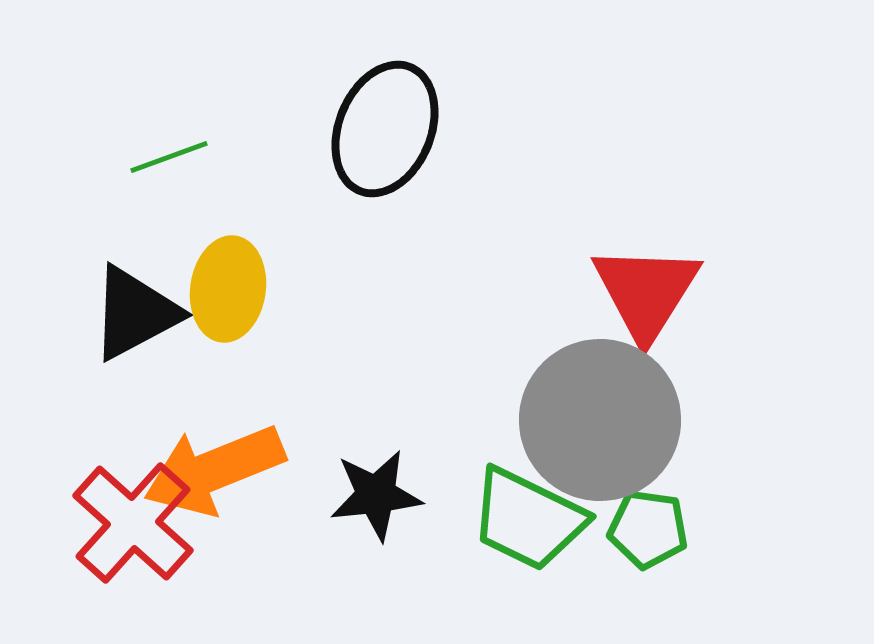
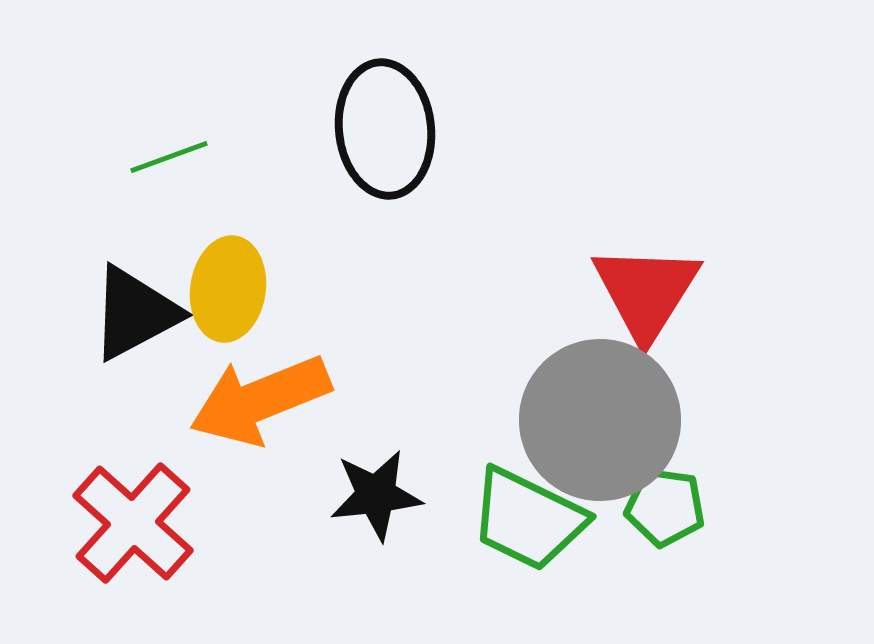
black ellipse: rotated 28 degrees counterclockwise
orange arrow: moved 46 px right, 70 px up
green pentagon: moved 17 px right, 22 px up
